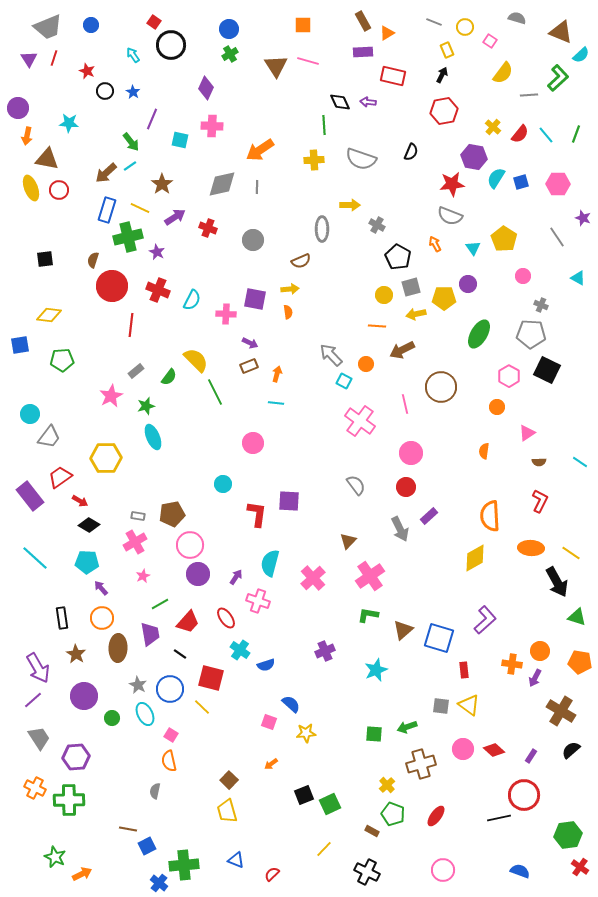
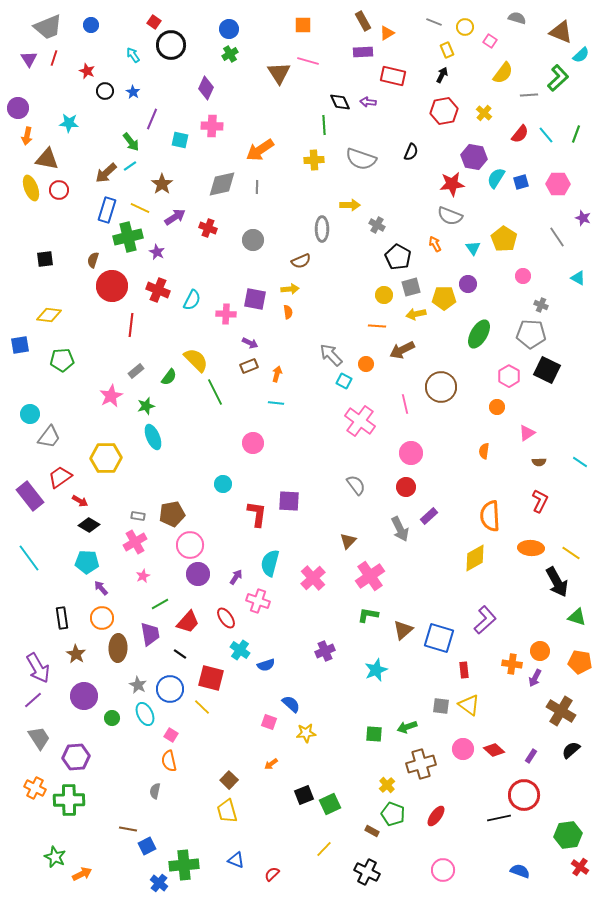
brown triangle at (276, 66): moved 3 px right, 7 px down
yellow cross at (493, 127): moved 9 px left, 14 px up
cyan line at (35, 558): moved 6 px left; rotated 12 degrees clockwise
